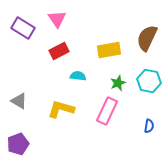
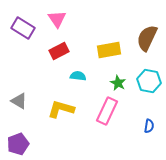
green star: rotated 21 degrees counterclockwise
